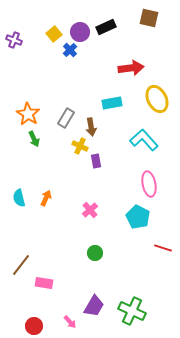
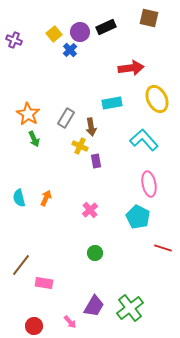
green cross: moved 2 px left, 3 px up; rotated 28 degrees clockwise
